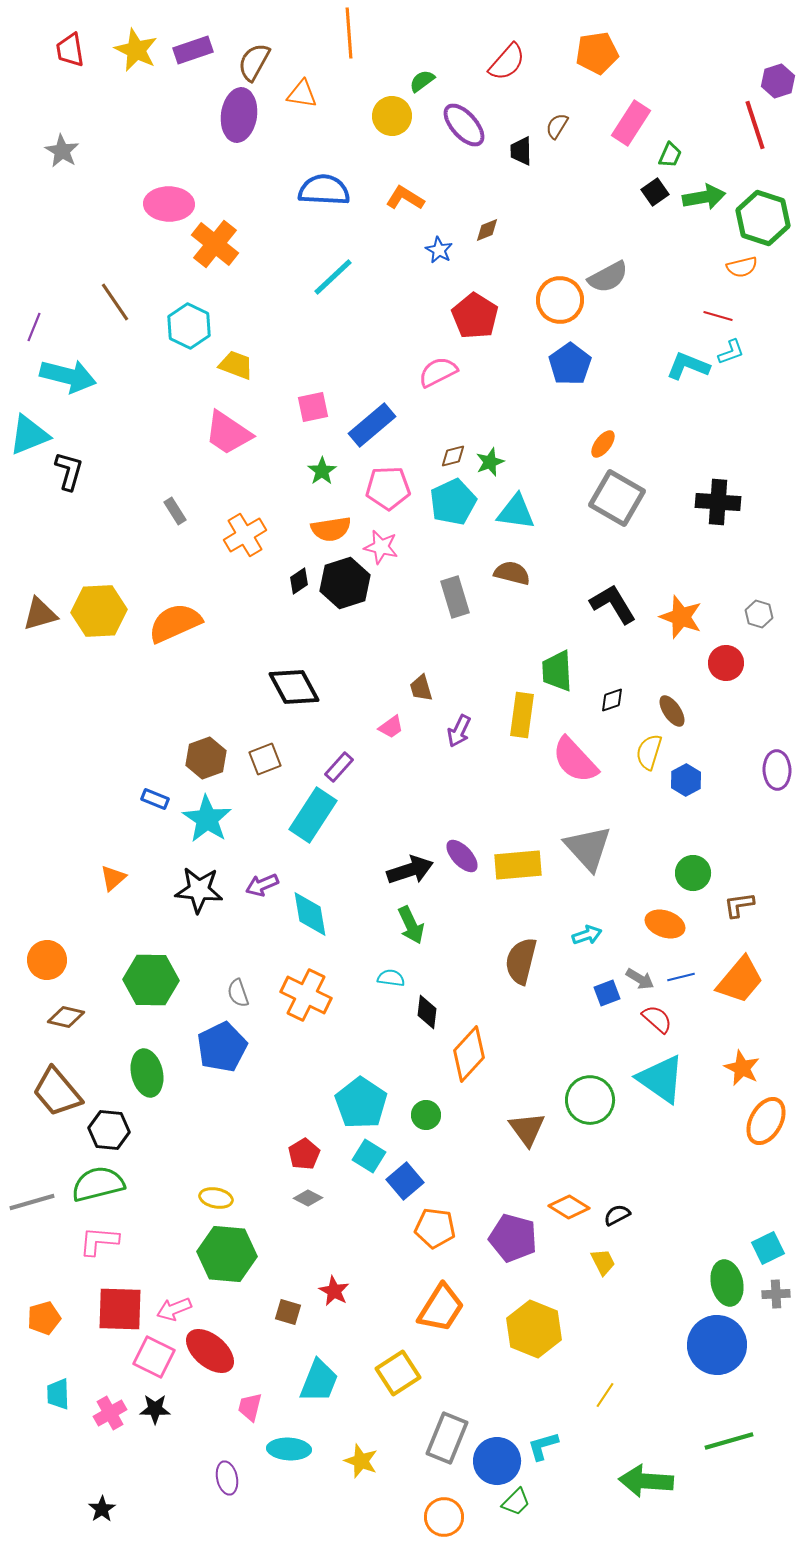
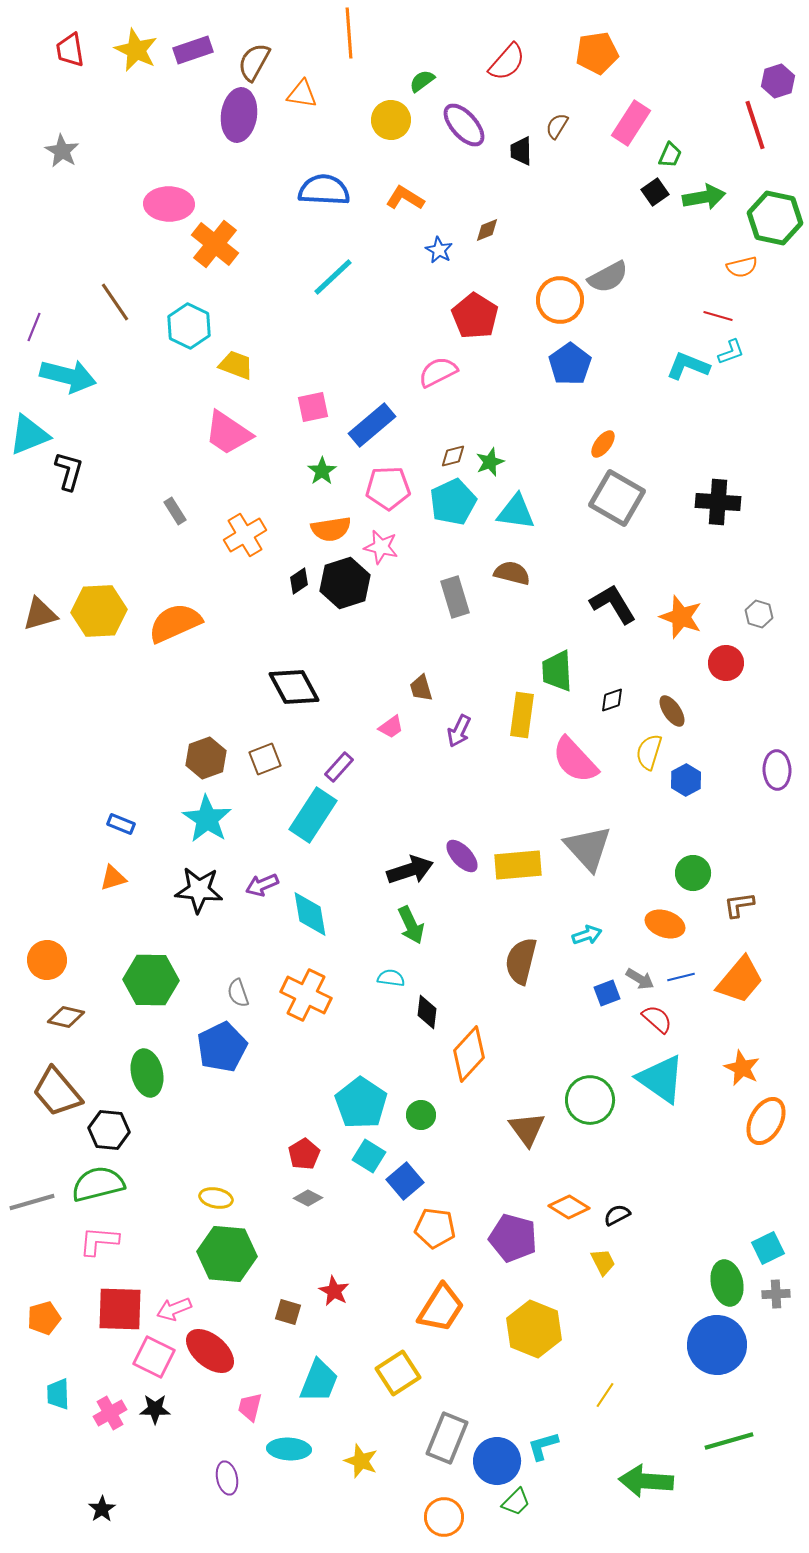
yellow circle at (392, 116): moved 1 px left, 4 px down
green hexagon at (763, 218): moved 12 px right; rotated 6 degrees counterclockwise
blue rectangle at (155, 799): moved 34 px left, 25 px down
orange triangle at (113, 878): rotated 24 degrees clockwise
green circle at (426, 1115): moved 5 px left
